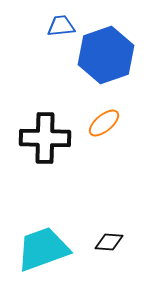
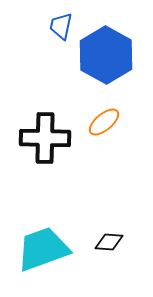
blue trapezoid: rotated 72 degrees counterclockwise
blue hexagon: rotated 12 degrees counterclockwise
orange ellipse: moved 1 px up
